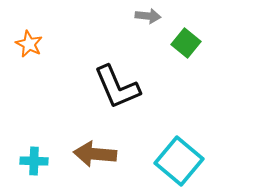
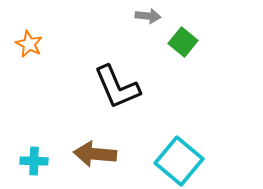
green square: moved 3 px left, 1 px up
